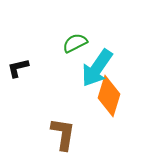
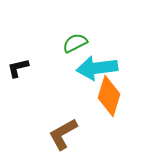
cyan arrow: rotated 48 degrees clockwise
brown L-shape: rotated 128 degrees counterclockwise
